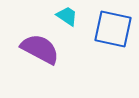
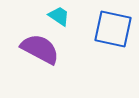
cyan trapezoid: moved 8 px left
